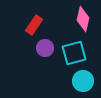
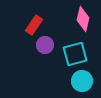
purple circle: moved 3 px up
cyan square: moved 1 px right, 1 px down
cyan circle: moved 1 px left
